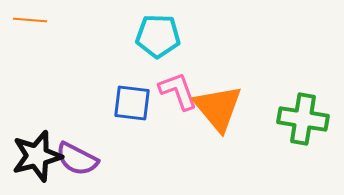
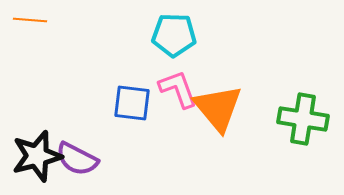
cyan pentagon: moved 16 px right, 1 px up
pink L-shape: moved 2 px up
